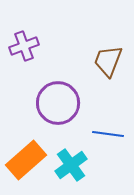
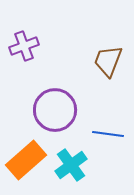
purple circle: moved 3 px left, 7 px down
